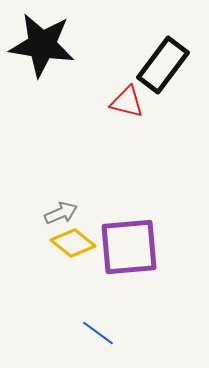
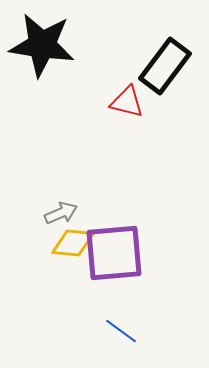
black rectangle: moved 2 px right, 1 px down
yellow diamond: rotated 33 degrees counterclockwise
purple square: moved 15 px left, 6 px down
blue line: moved 23 px right, 2 px up
